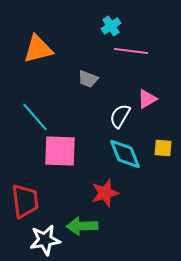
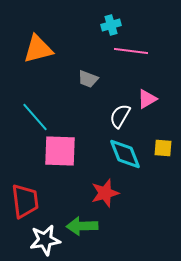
cyan cross: moved 1 px up; rotated 18 degrees clockwise
